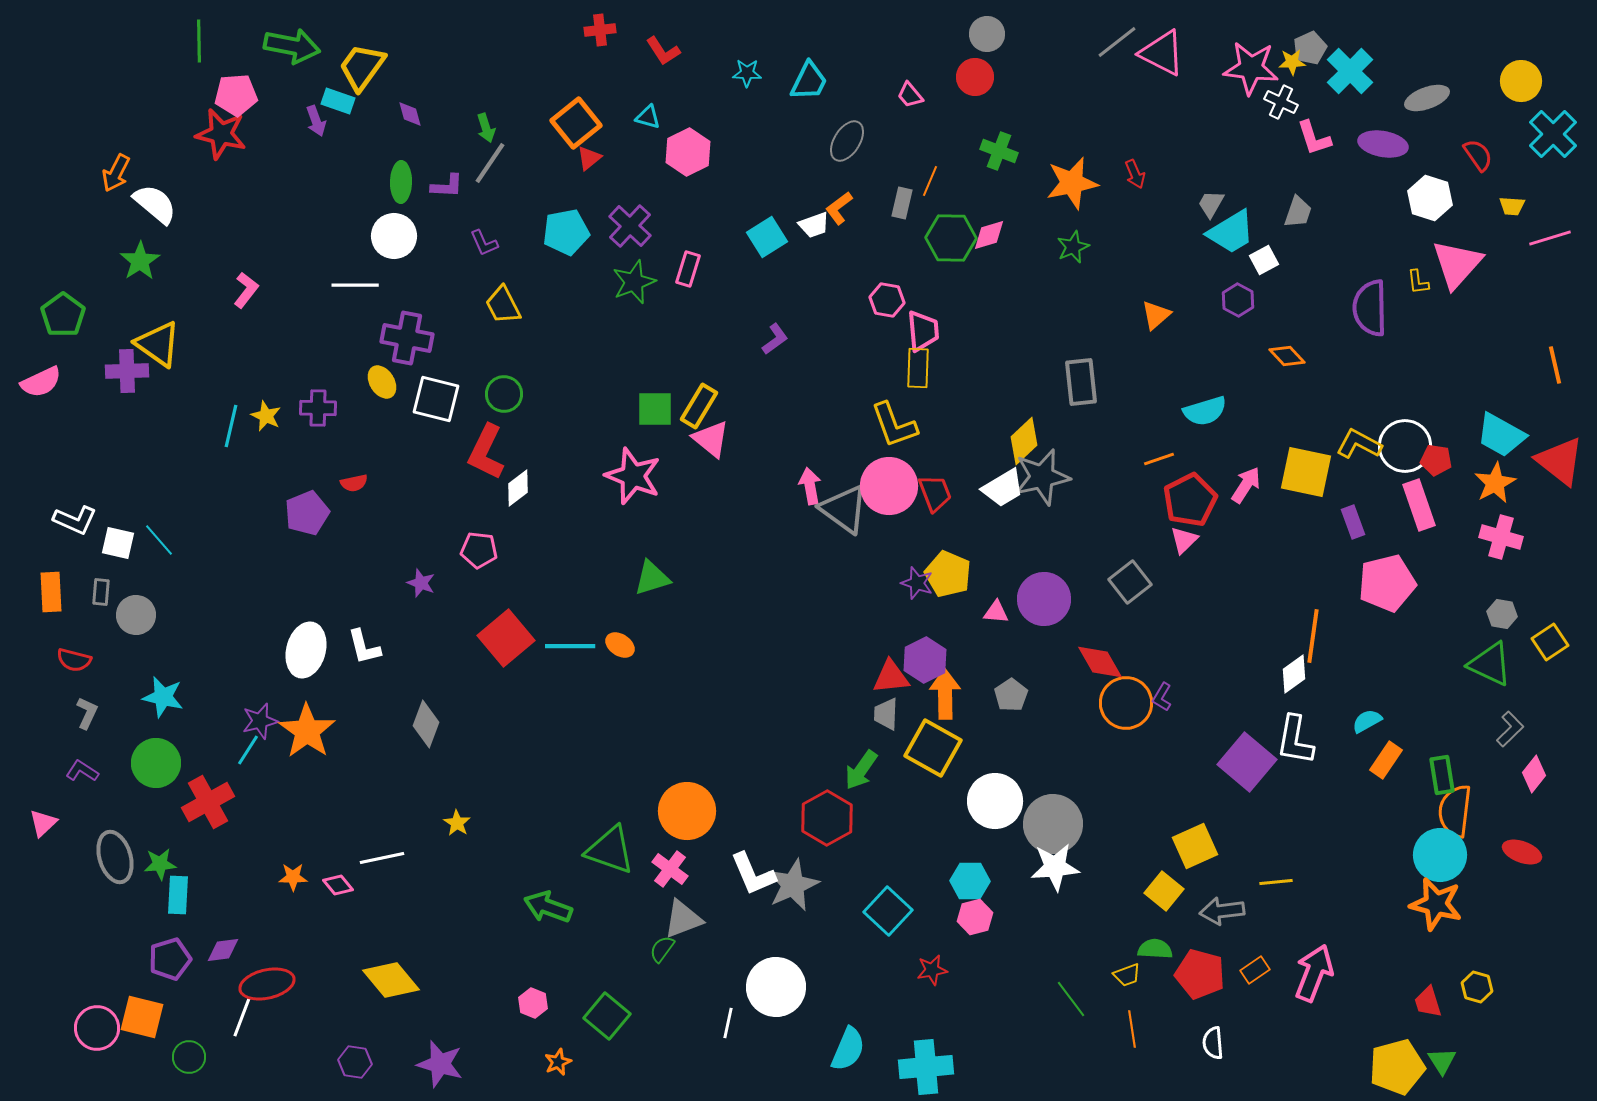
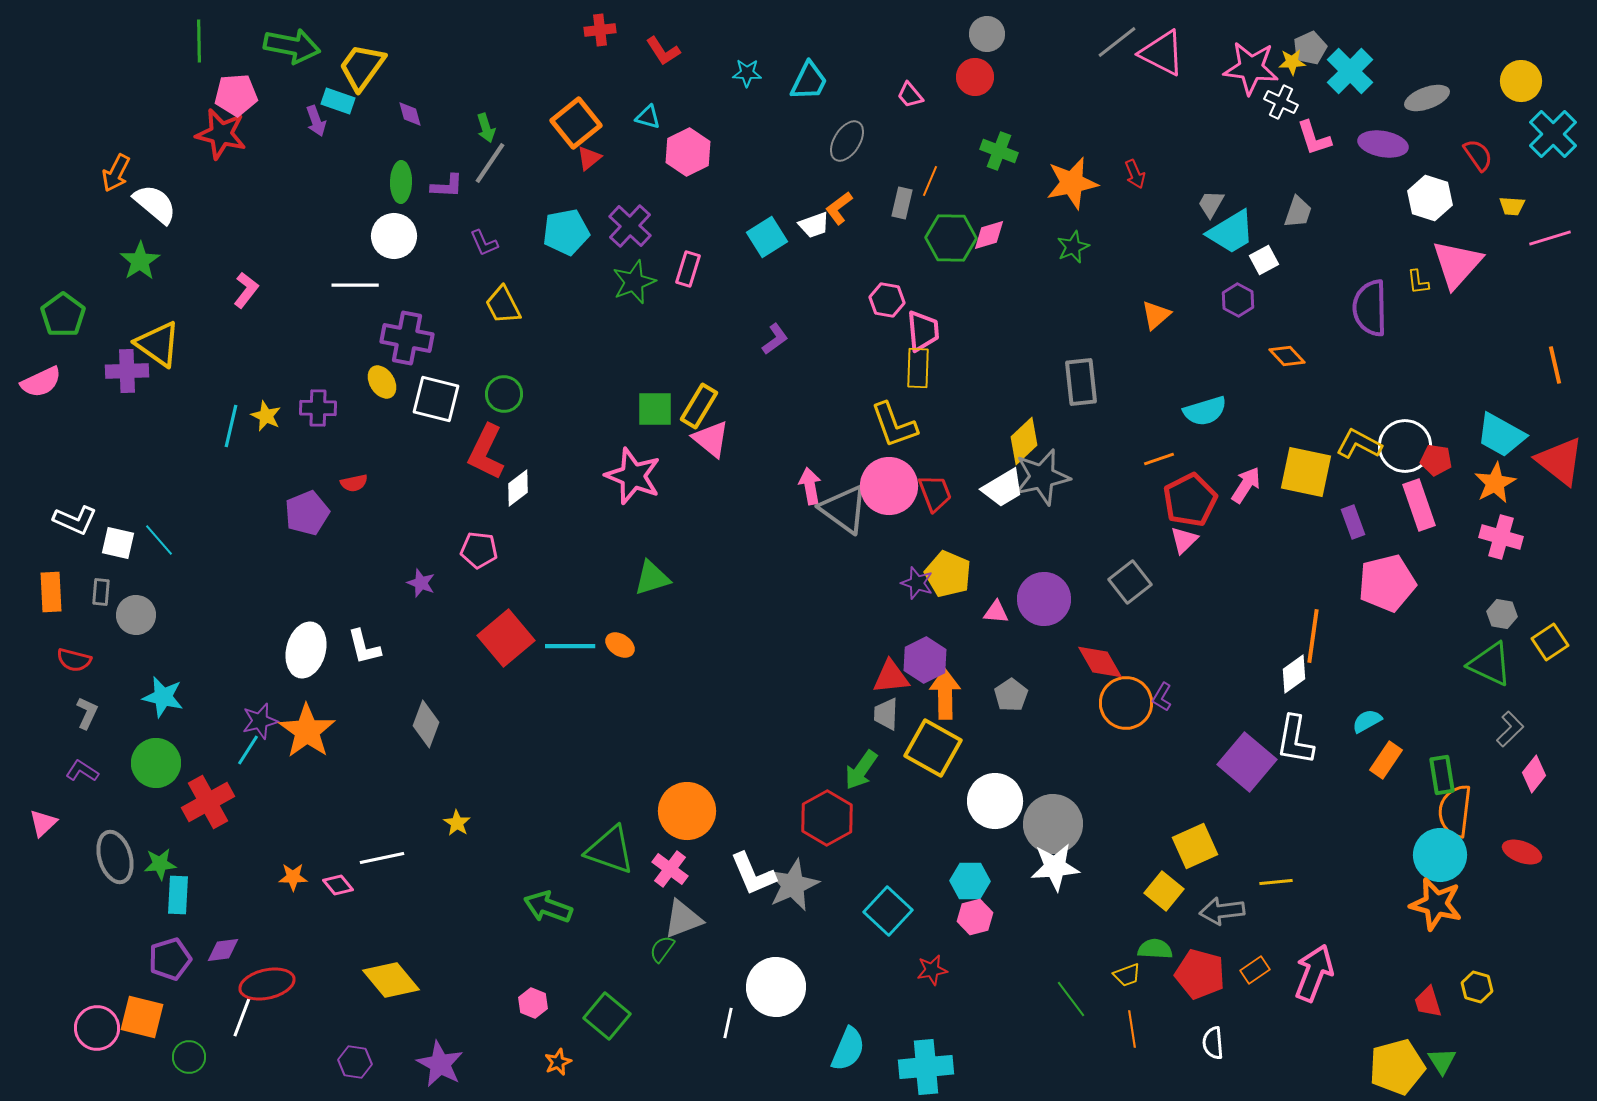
purple star at (440, 1064): rotated 12 degrees clockwise
